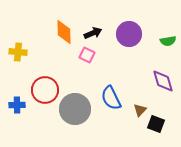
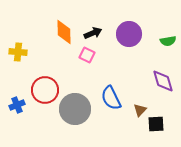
blue cross: rotated 21 degrees counterclockwise
black square: rotated 24 degrees counterclockwise
